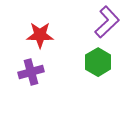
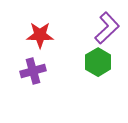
purple L-shape: moved 6 px down
purple cross: moved 2 px right, 1 px up
